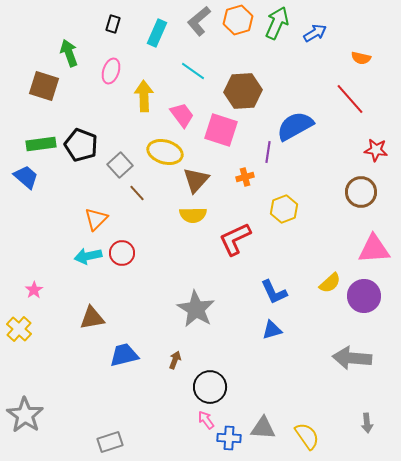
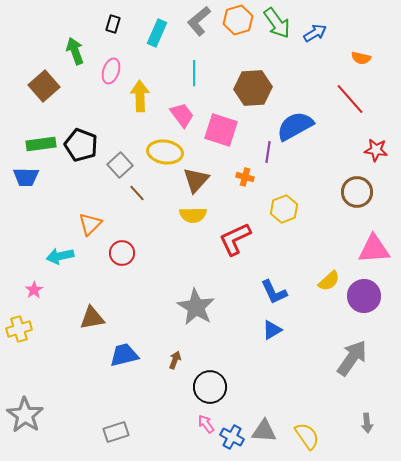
green arrow at (277, 23): rotated 120 degrees clockwise
green arrow at (69, 53): moved 6 px right, 2 px up
cyan line at (193, 71): moved 1 px right, 2 px down; rotated 55 degrees clockwise
brown square at (44, 86): rotated 32 degrees clockwise
brown hexagon at (243, 91): moved 10 px right, 3 px up
yellow arrow at (144, 96): moved 4 px left
yellow ellipse at (165, 152): rotated 8 degrees counterclockwise
blue trapezoid at (26, 177): rotated 140 degrees clockwise
orange cross at (245, 177): rotated 30 degrees clockwise
brown circle at (361, 192): moved 4 px left
orange triangle at (96, 219): moved 6 px left, 5 px down
cyan arrow at (88, 256): moved 28 px left
yellow semicircle at (330, 283): moved 1 px left, 2 px up
gray star at (196, 309): moved 2 px up
yellow cross at (19, 329): rotated 30 degrees clockwise
blue triangle at (272, 330): rotated 15 degrees counterclockwise
gray arrow at (352, 358): rotated 120 degrees clockwise
pink arrow at (206, 420): moved 4 px down
gray triangle at (263, 428): moved 1 px right, 3 px down
blue cross at (229, 438): moved 3 px right, 1 px up; rotated 25 degrees clockwise
gray rectangle at (110, 442): moved 6 px right, 10 px up
